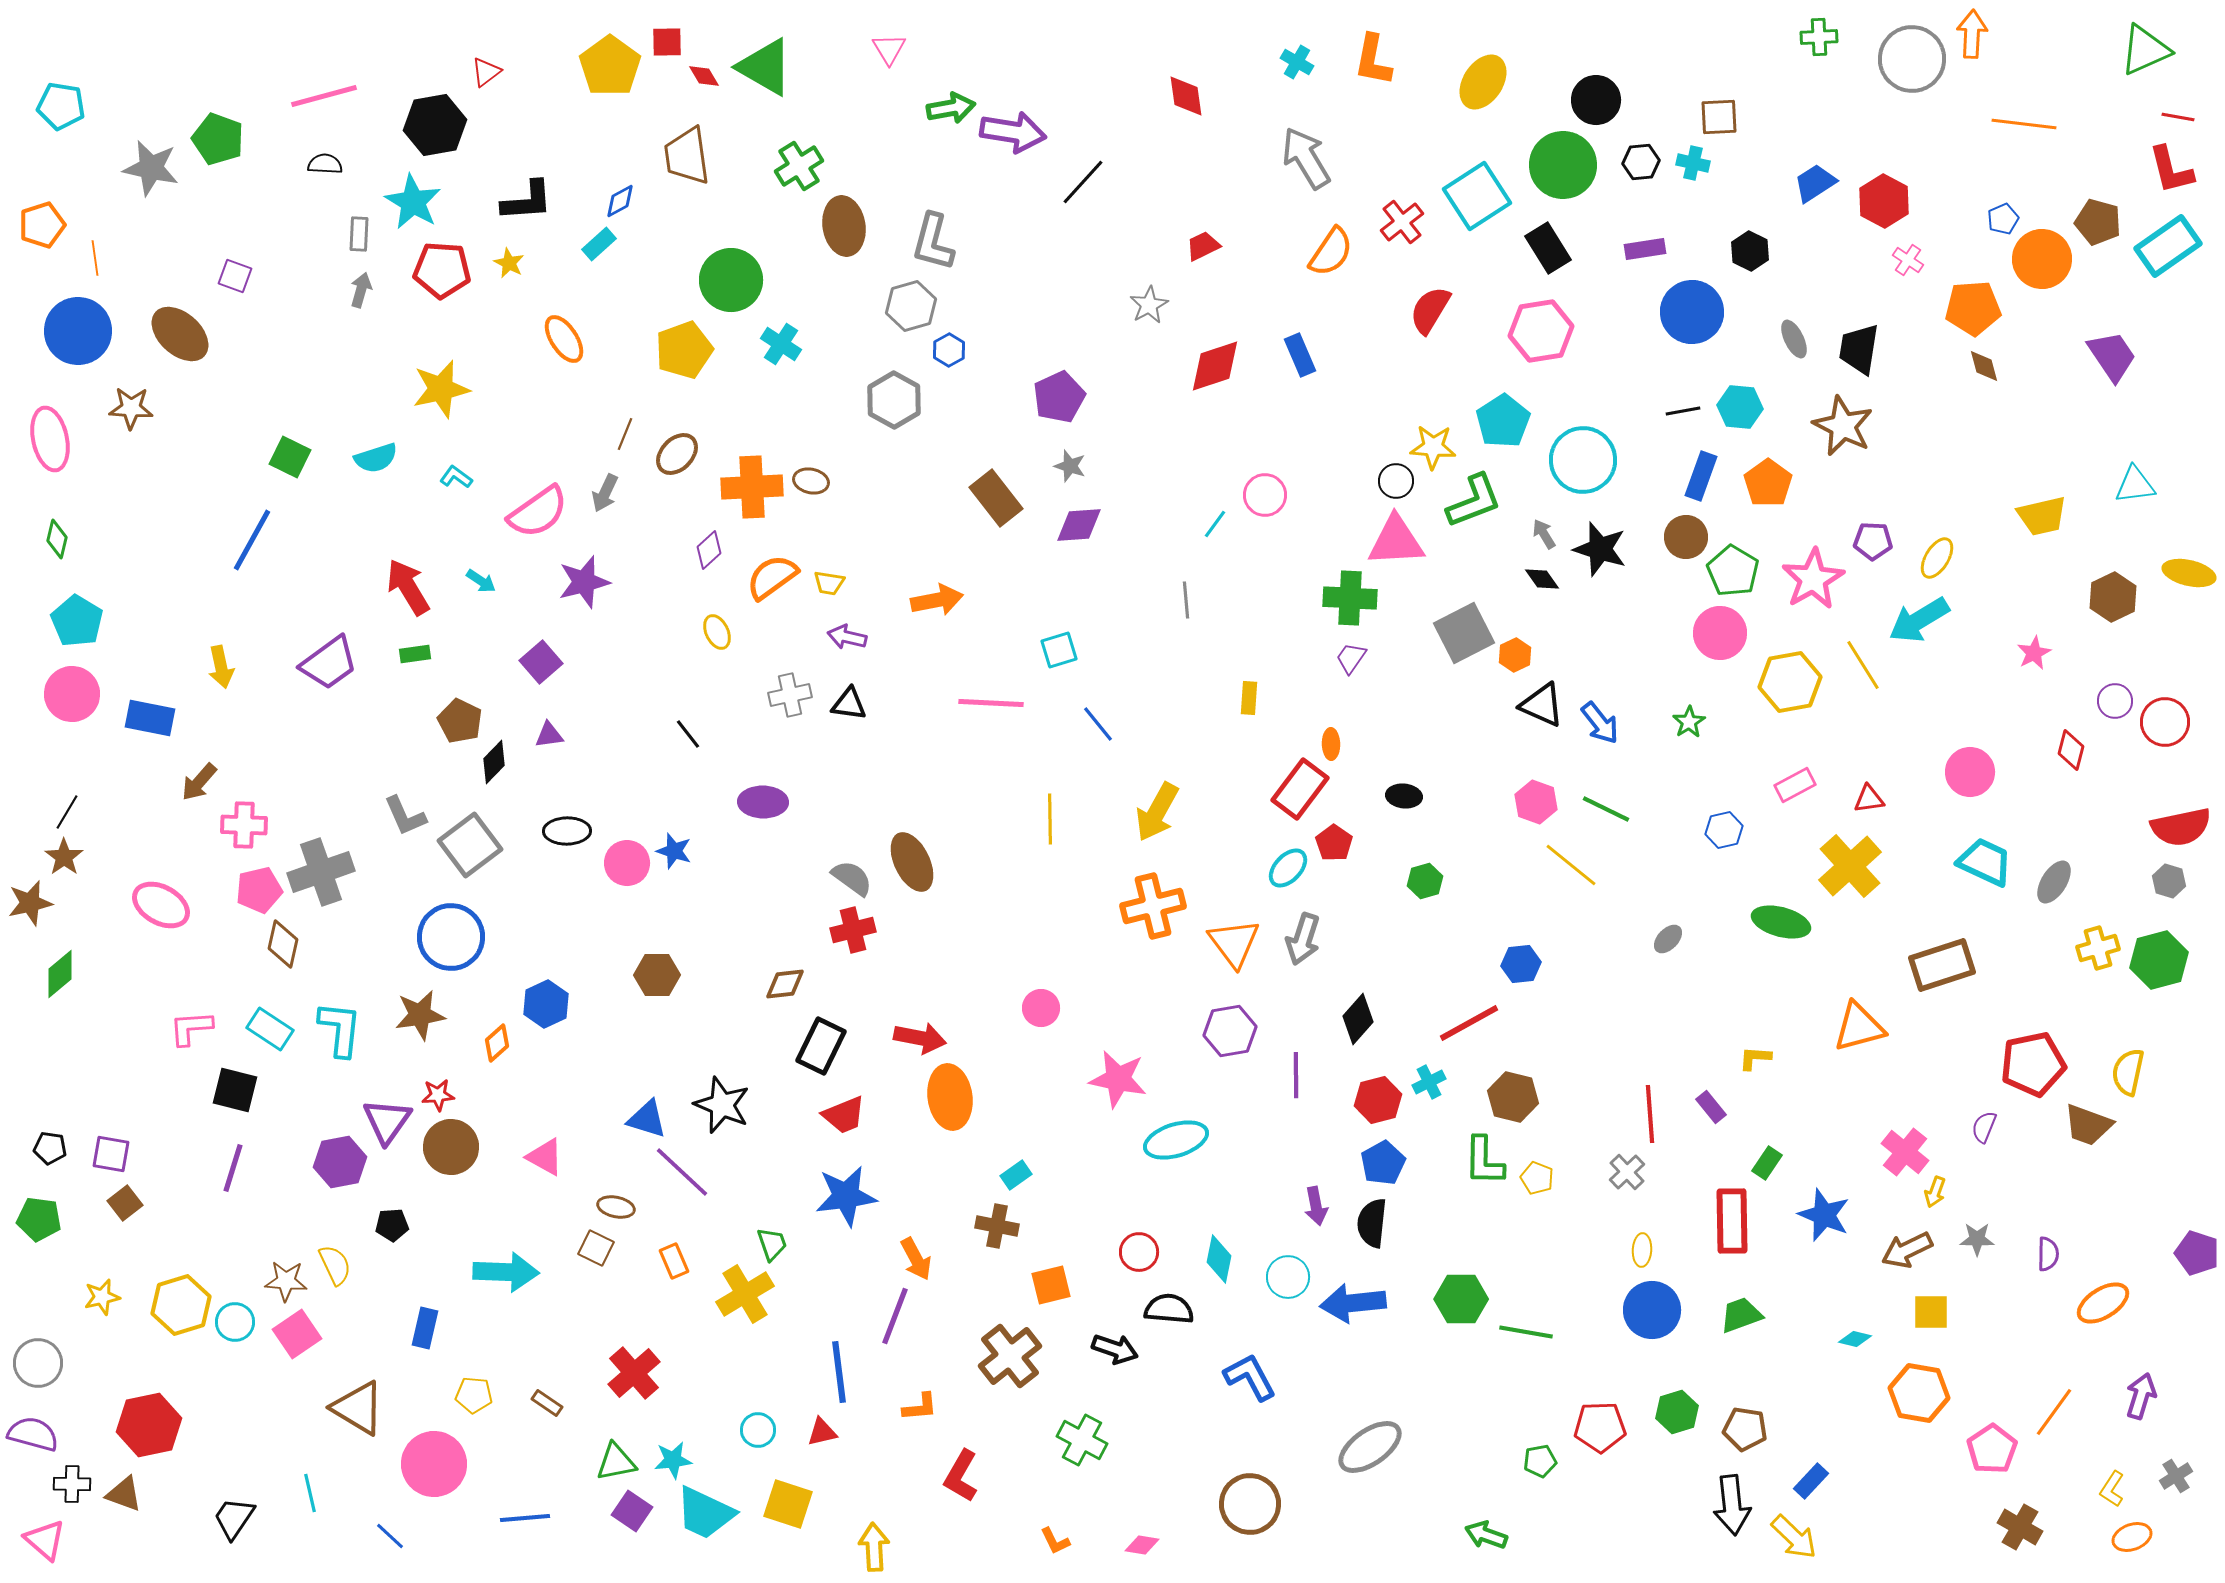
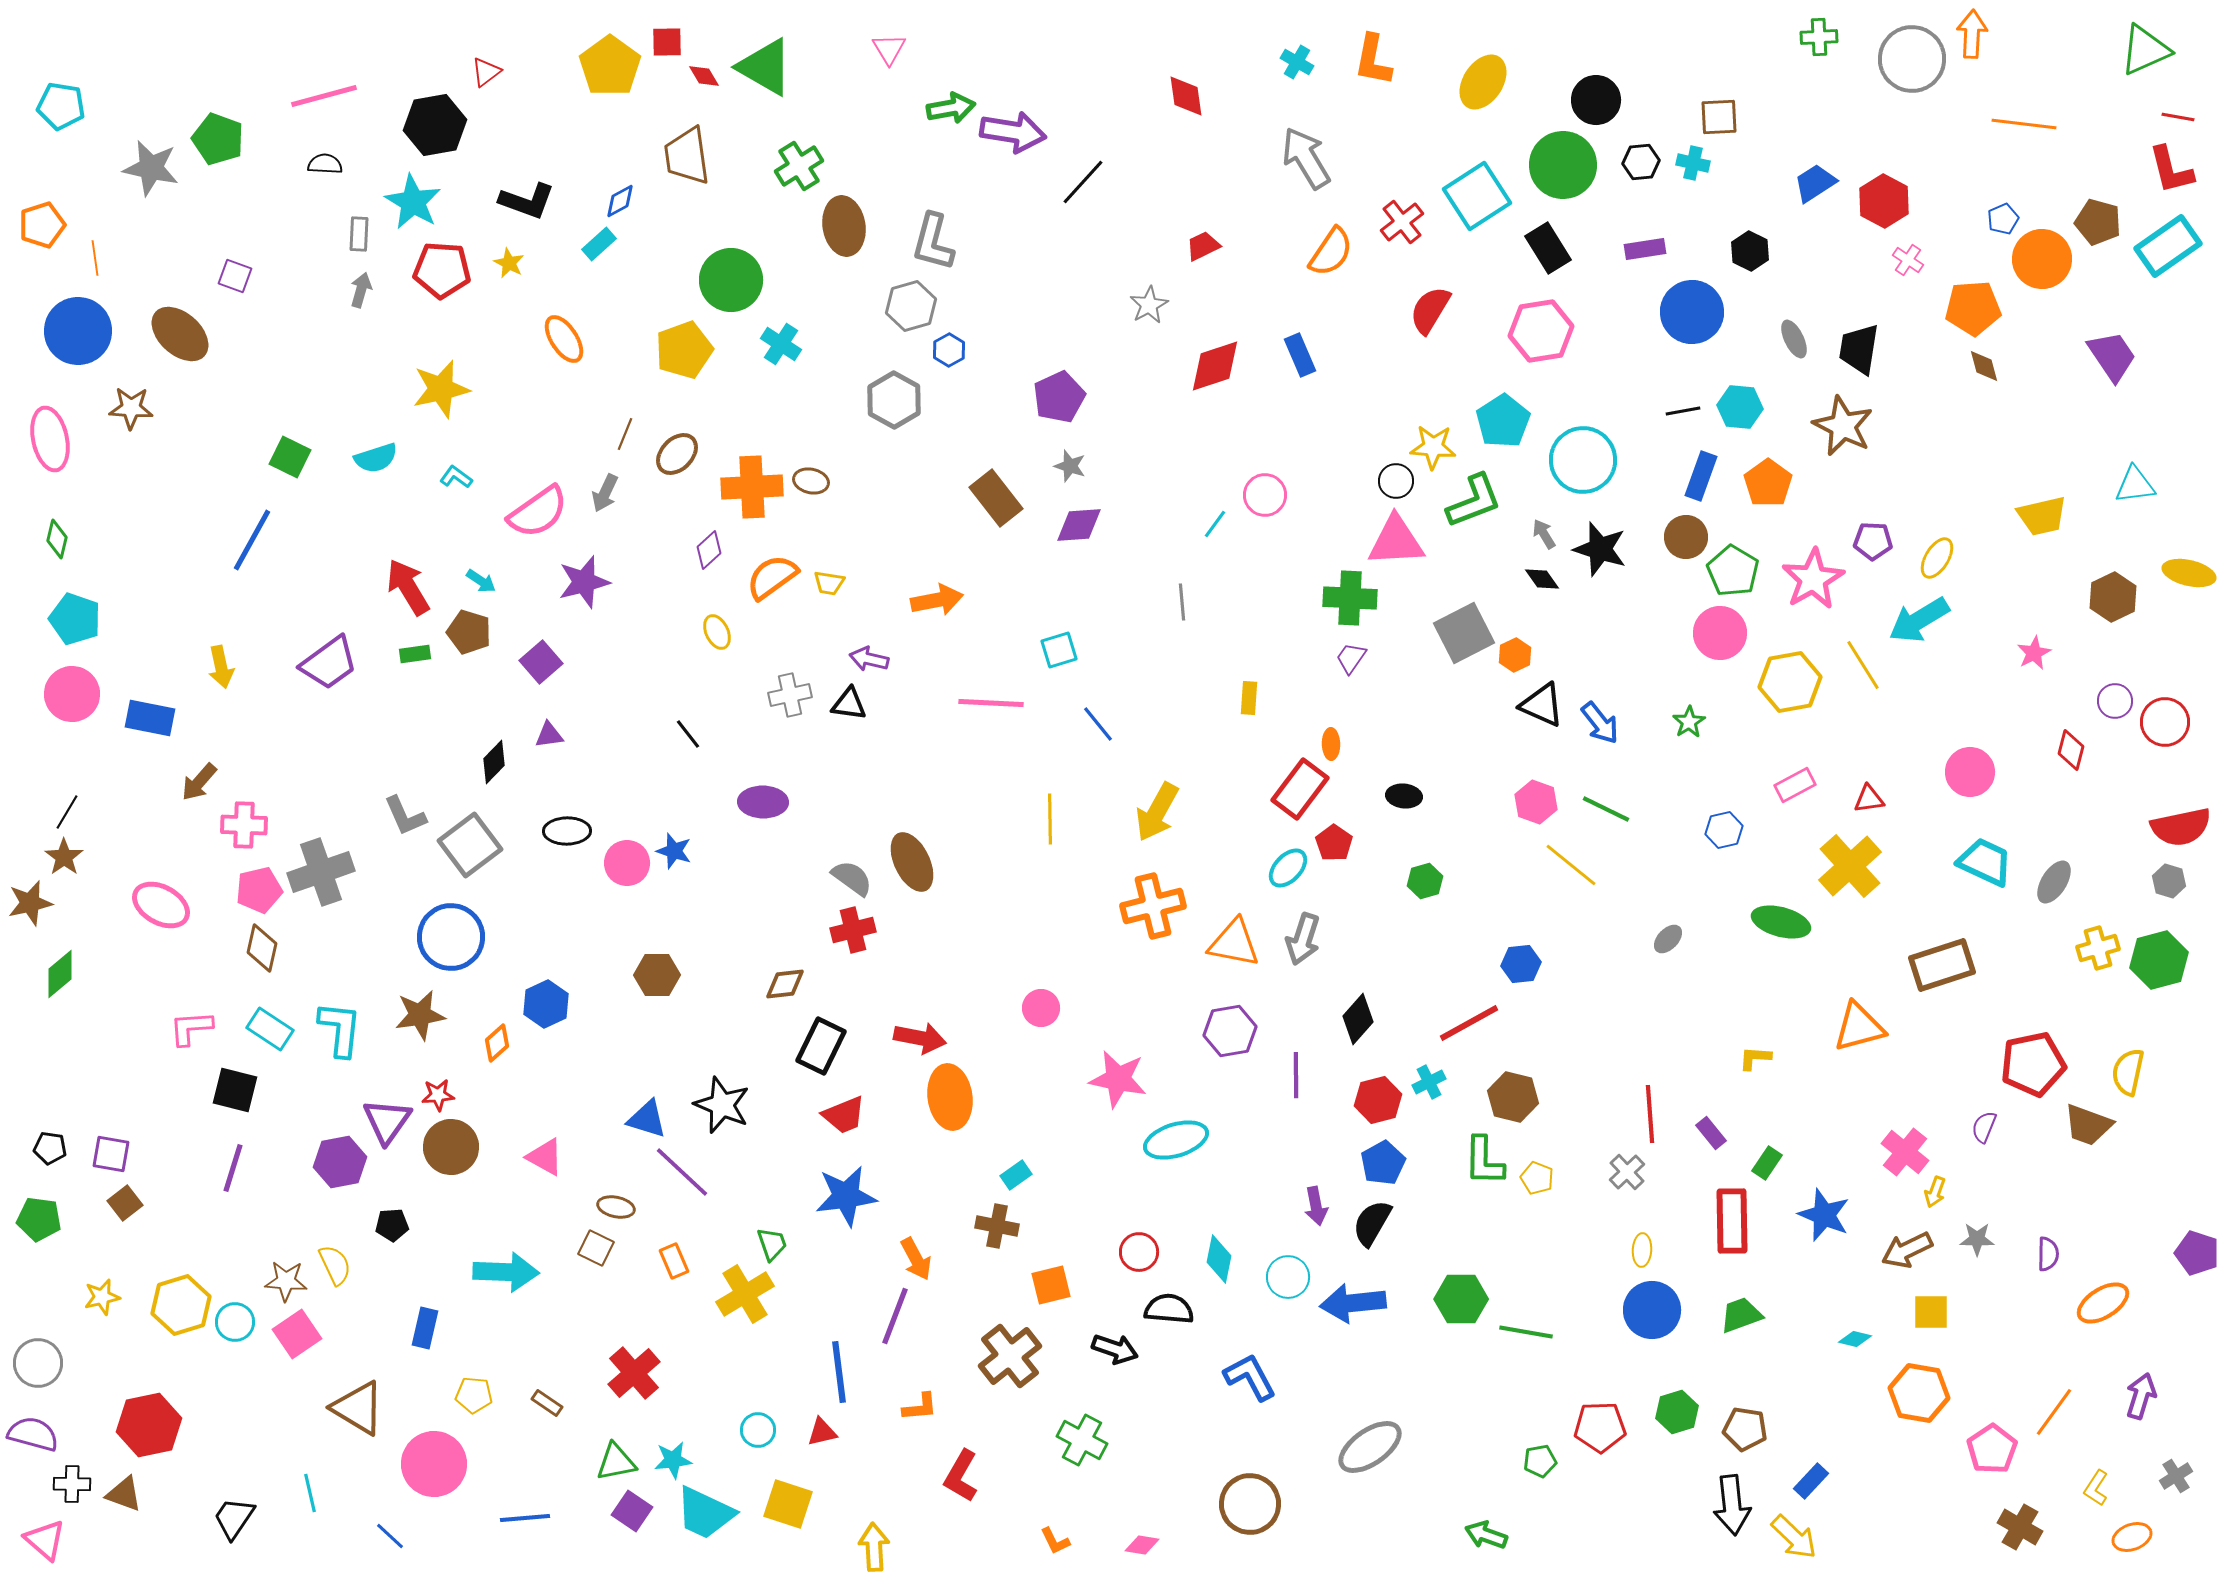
black L-shape at (527, 201): rotated 24 degrees clockwise
gray line at (1186, 600): moved 4 px left, 2 px down
cyan pentagon at (77, 621): moved 2 px left, 2 px up; rotated 12 degrees counterclockwise
purple arrow at (847, 637): moved 22 px right, 22 px down
brown pentagon at (460, 721): moved 9 px right, 89 px up; rotated 9 degrees counterclockwise
orange triangle at (1234, 943): rotated 42 degrees counterclockwise
brown diamond at (283, 944): moved 21 px left, 4 px down
purple rectangle at (1711, 1107): moved 26 px down
black semicircle at (1372, 1223): rotated 24 degrees clockwise
yellow L-shape at (2112, 1489): moved 16 px left, 1 px up
